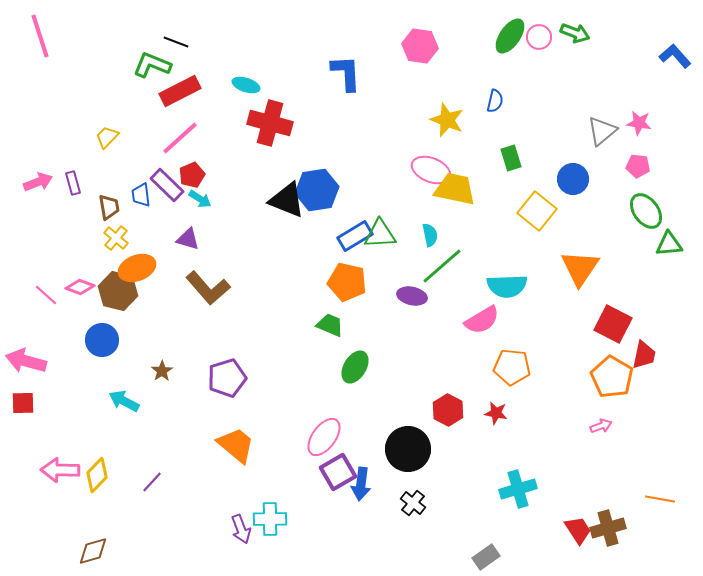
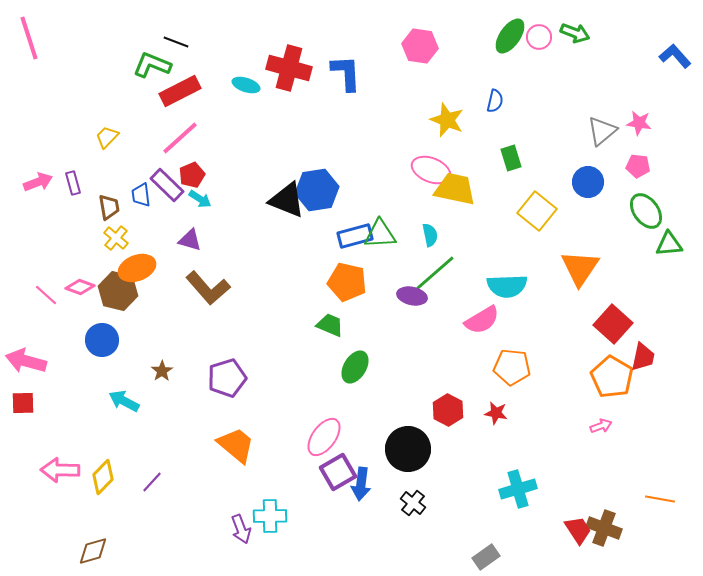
pink line at (40, 36): moved 11 px left, 2 px down
red cross at (270, 123): moved 19 px right, 55 px up
blue circle at (573, 179): moved 15 px right, 3 px down
blue rectangle at (355, 236): rotated 16 degrees clockwise
purple triangle at (188, 239): moved 2 px right, 1 px down
green line at (442, 266): moved 7 px left, 7 px down
red square at (613, 324): rotated 15 degrees clockwise
red trapezoid at (644, 355): moved 1 px left, 2 px down
yellow diamond at (97, 475): moved 6 px right, 2 px down
cyan cross at (270, 519): moved 3 px up
brown cross at (608, 528): moved 4 px left; rotated 36 degrees clockwise
